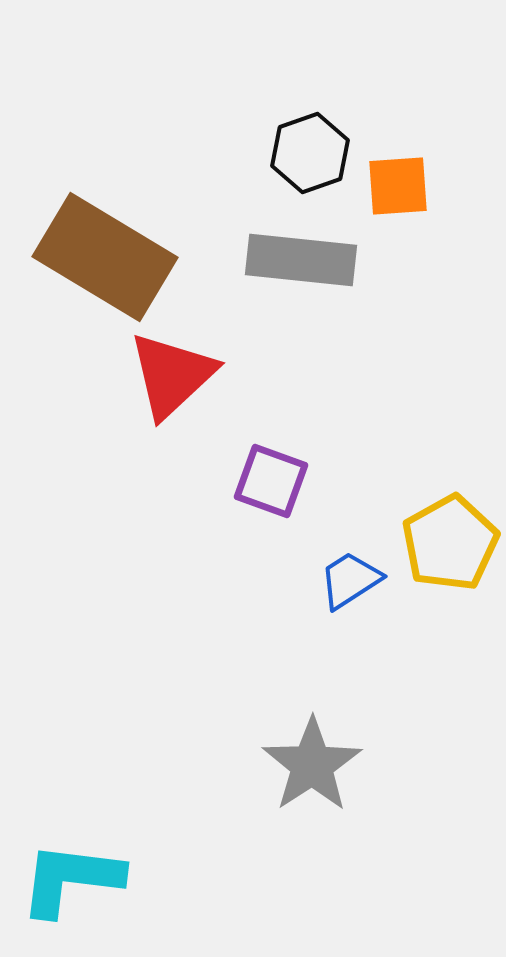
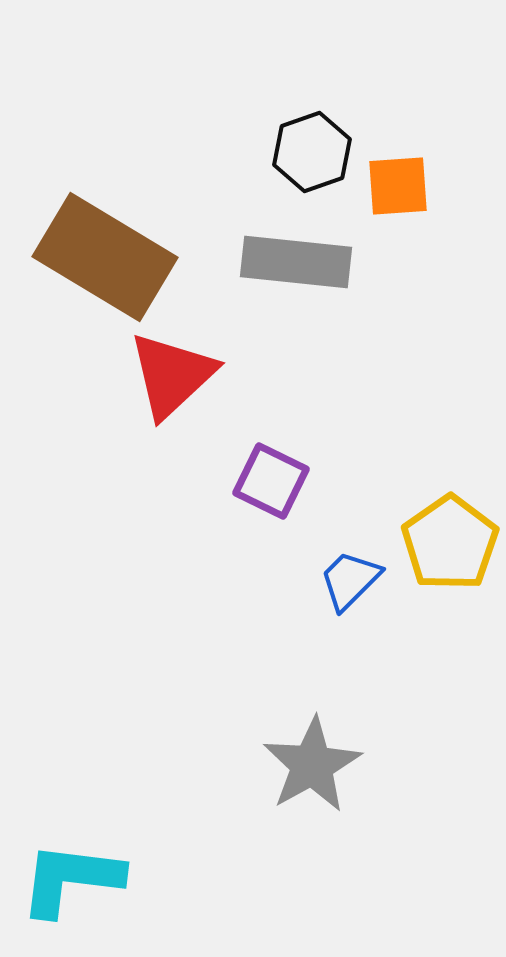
black hexagon: moved 2 px right, 1 px up
gray rectangle: moved 5 px left, 2 px down
purple square: rotated 6 degrees clockwise
yellow pentagon: rotated 6 degrees counterclockwise
blue trapezoid: rotated 12 degrees counterclockwise
gray star: rotated 4 degrees clockwise
